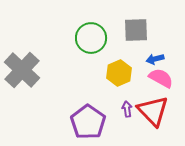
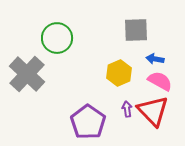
green circle: moved 34 px left
blue arrow: rotated 24 degrees clockwise
gray cross: moved 5 px right, 4 px down
pink semicircle: moved 1 px left, 3 px down
